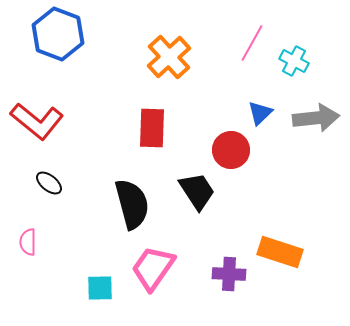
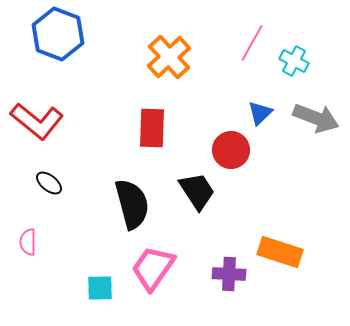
gray arrow: rotated 27 degrees clockwise
